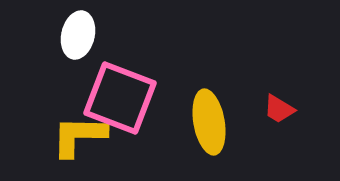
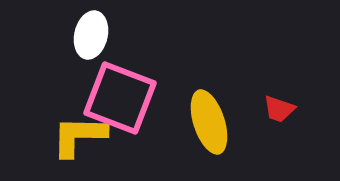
white ellipse: moved 13 px right
red trapezoid: rotated 12 degrees counterclockwise
yellow ellipse: rotated 8 degrees counterclockwise
